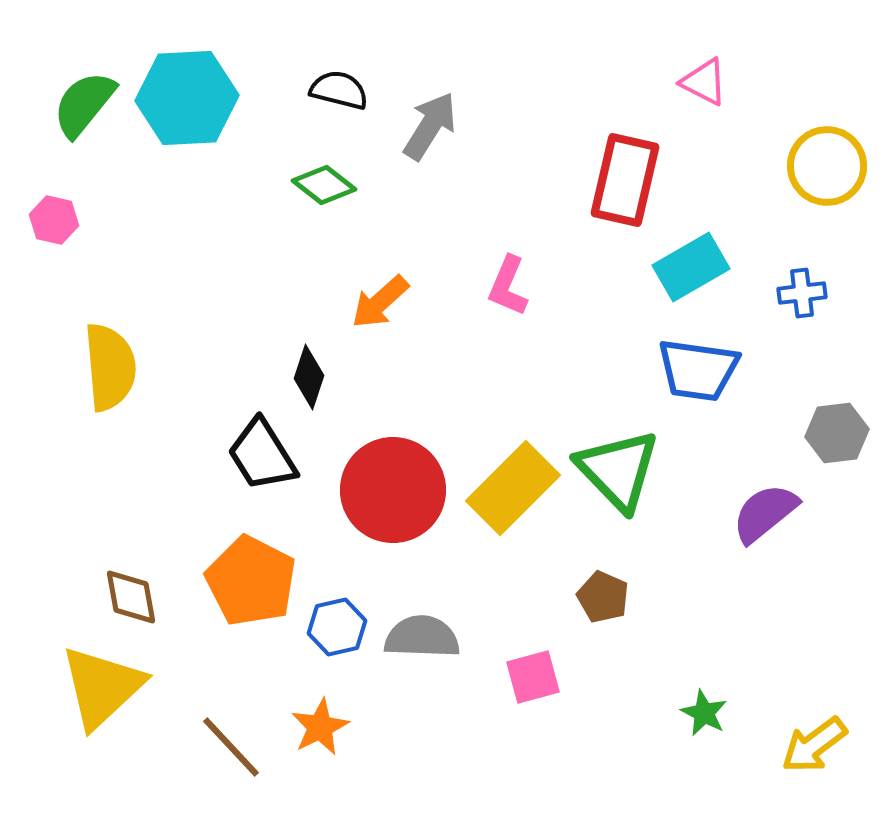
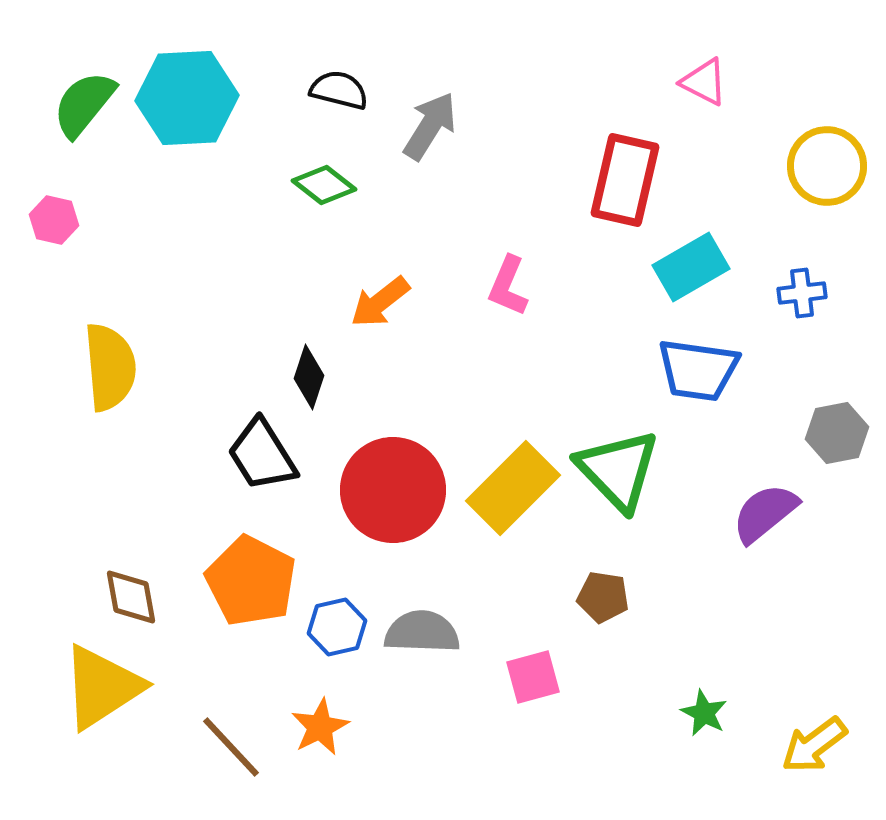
orange arrow: rotated 4 degrees clockwise
gray hexagon: rotated 4 degrees counterclockwise
brown pentagon: rotated 15 degrees counterclockwise
gray semicircle: moved 5 px up
yellow triangle: rotated 10 degrees clockwise
